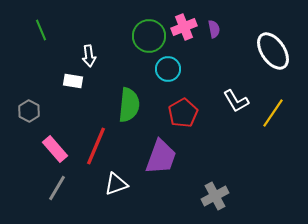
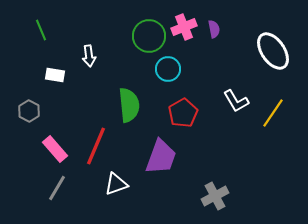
white rectangle: moved 18 px left, 6 px up
green semicircle: rotated 12 degrees counterclockwise
